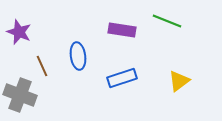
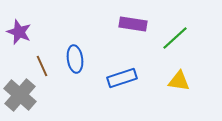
green line: moved 8 px right, 17 px down; rotated 64 degrees counterclockwise
purple rectangle: moved 11 px right, 6 px up
blue ellipse: moved 3 px left, 3 px down
yellow triangle: rotated 45 degrees clockwise
gray cross: rotated 20 degrees clockwise
